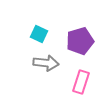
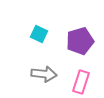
gray arrow: moved 2 px left, 11 px down
